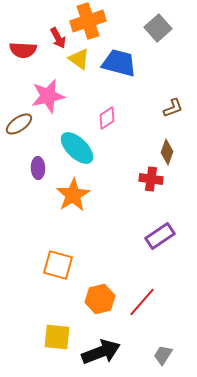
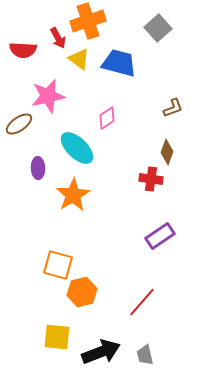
orange hexagon: moved 18 px left, 7 px up
gray trapezoid: moved 18 px left; rotated 45 degrees counterclockwise
